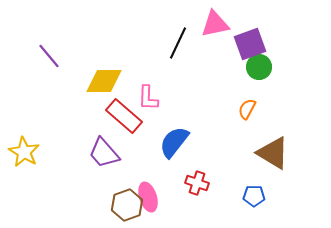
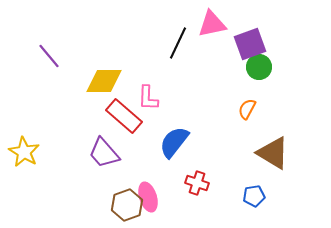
pink triangle: moved 3 px left
blue pentagon: rotated 10 degrees counterclockwise
